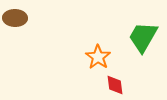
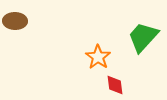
brown ellipse: moved 3 px down
green trapezoid: rotated 12 degrees clockwise
